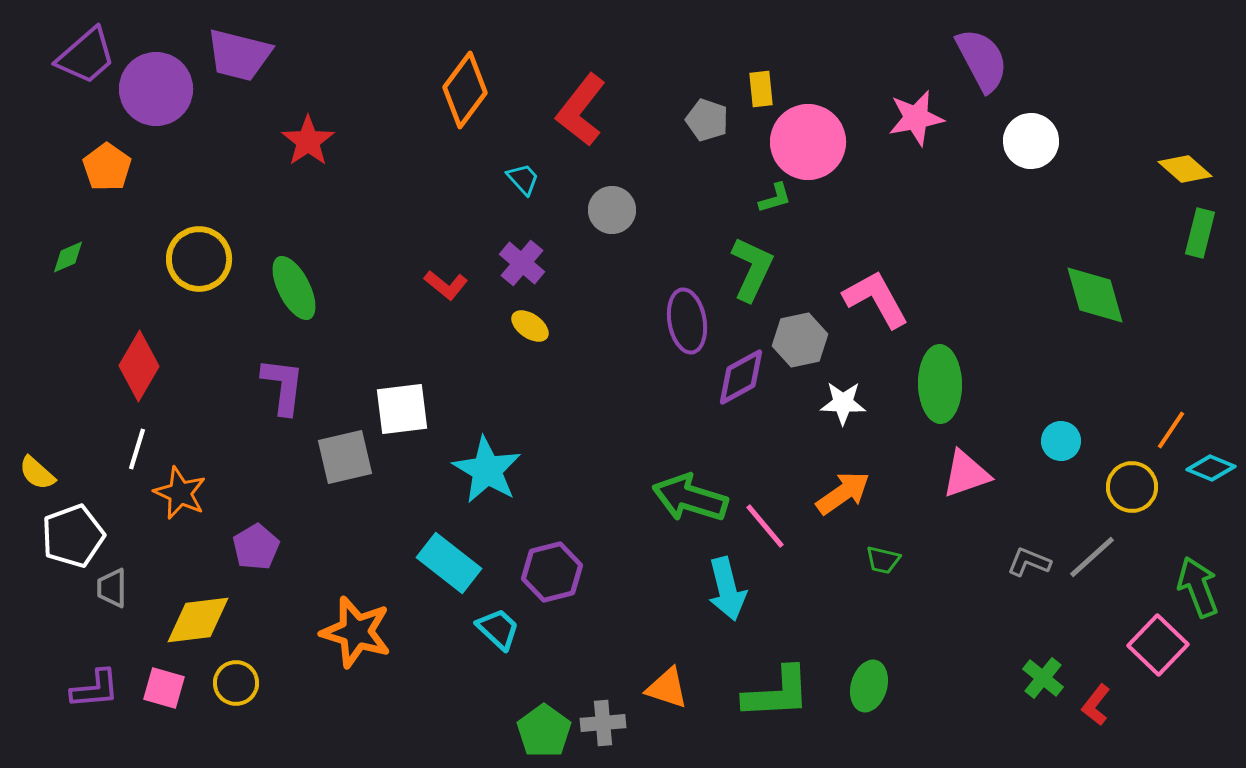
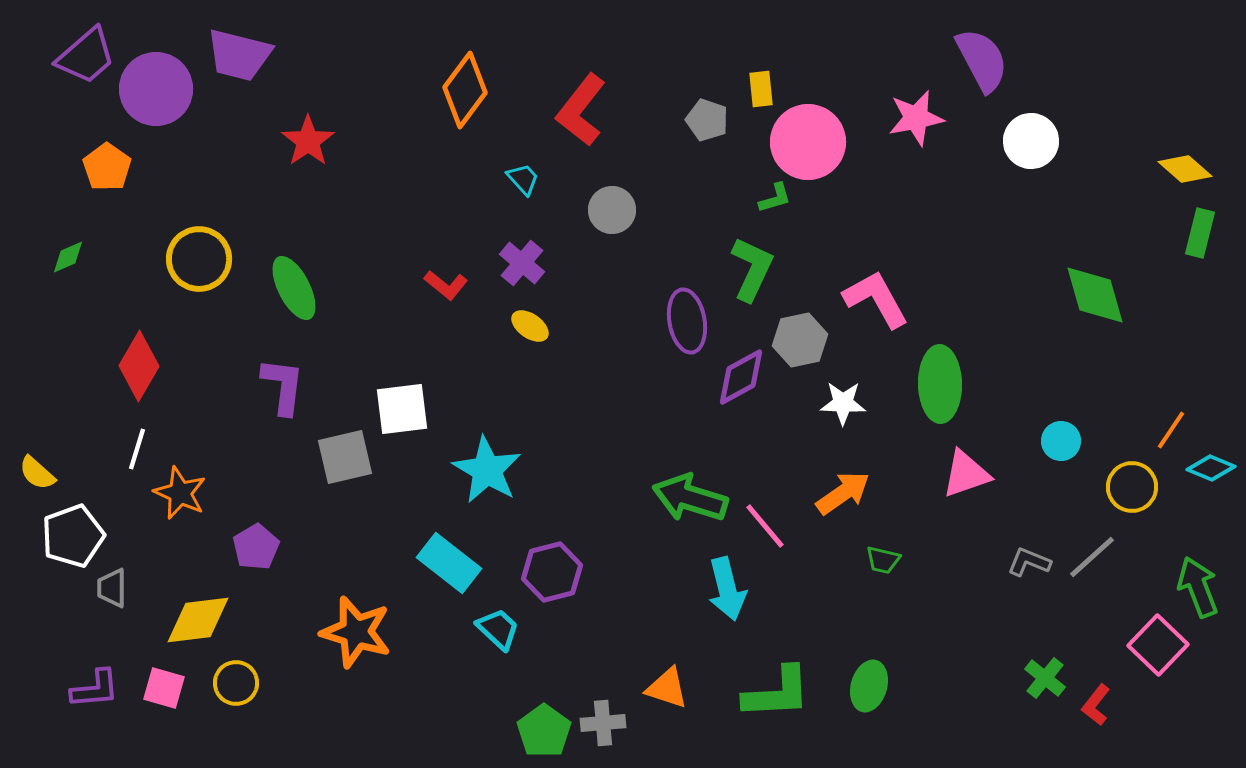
green cross at (1043, 678): moved 2 px right
